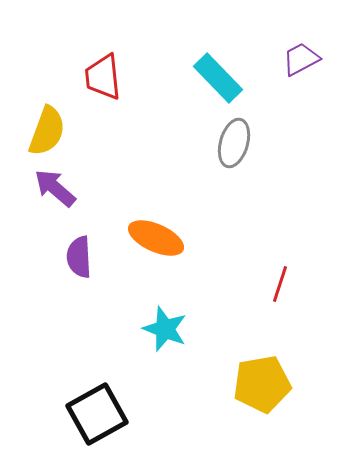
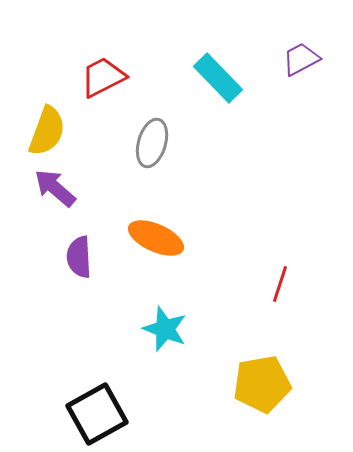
red trapezoid: rotated 69 degrees clockwise
gray ellipse: moved 82 px left
